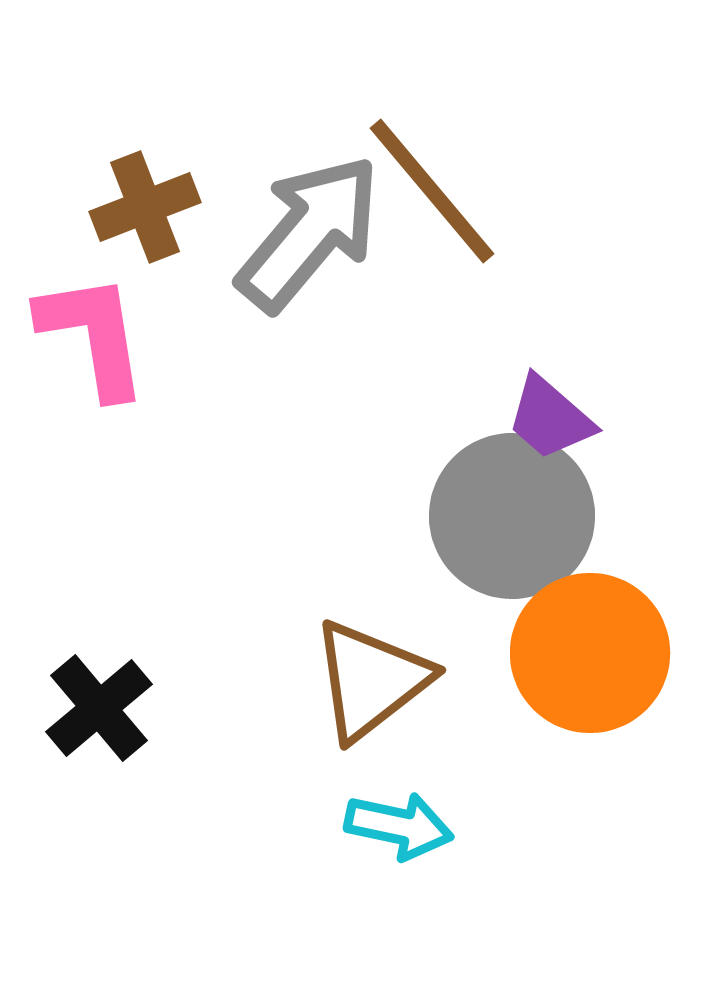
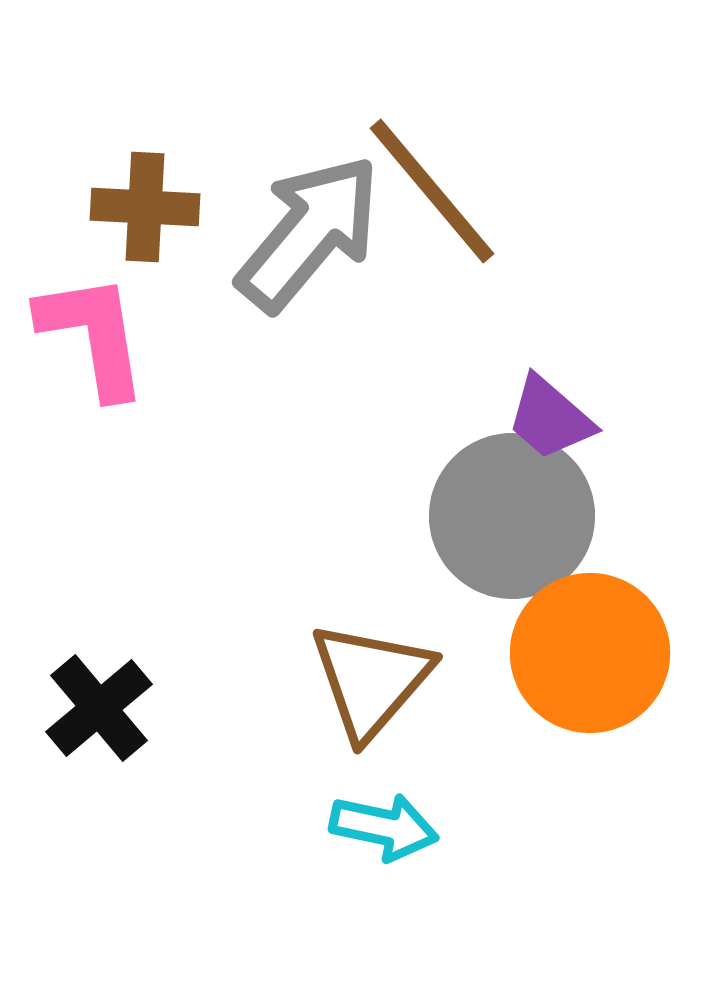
brown cross: rotated 24 degrees clockwise
brown triangle: rotated 11 degrees counterclockwise
cyan arrow: moved 15 px left, 1 px down
